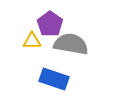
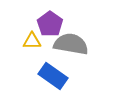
blue rectangle: moved 1 px left, 3 px up; rotated 16 degrees clockwise
